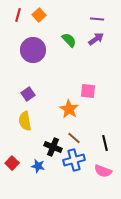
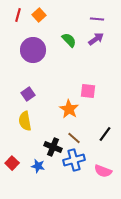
black line: moved 9 px up; rotated 49 degrees clockwise
